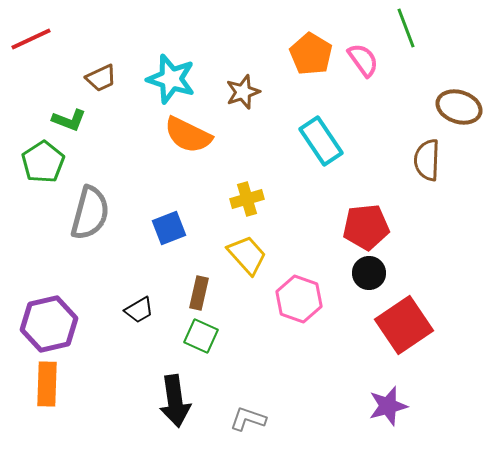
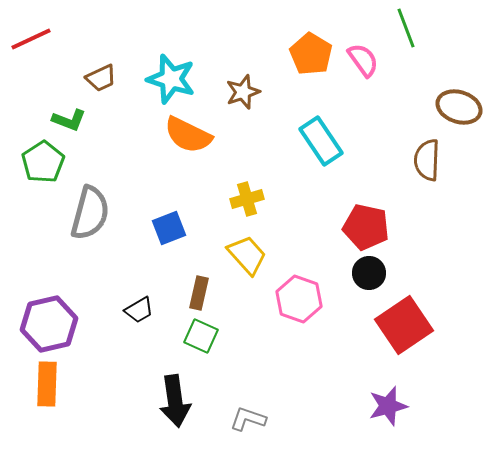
red pentagon: rotated 18 degrees clockwise
